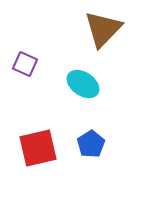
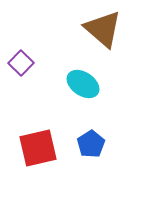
brown triangle: rotated 33 degrees counterclockwise
purple square: moved 4 px left, 1 px up; rotated 20 degrees clockwise
